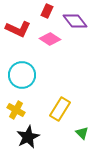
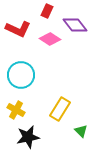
purple diamond: moved 4 px down
cyan circle: moved 1 px left
green triangle: moved 1 px left, 2 px up
black star: rotated 15 degrees clockwise
